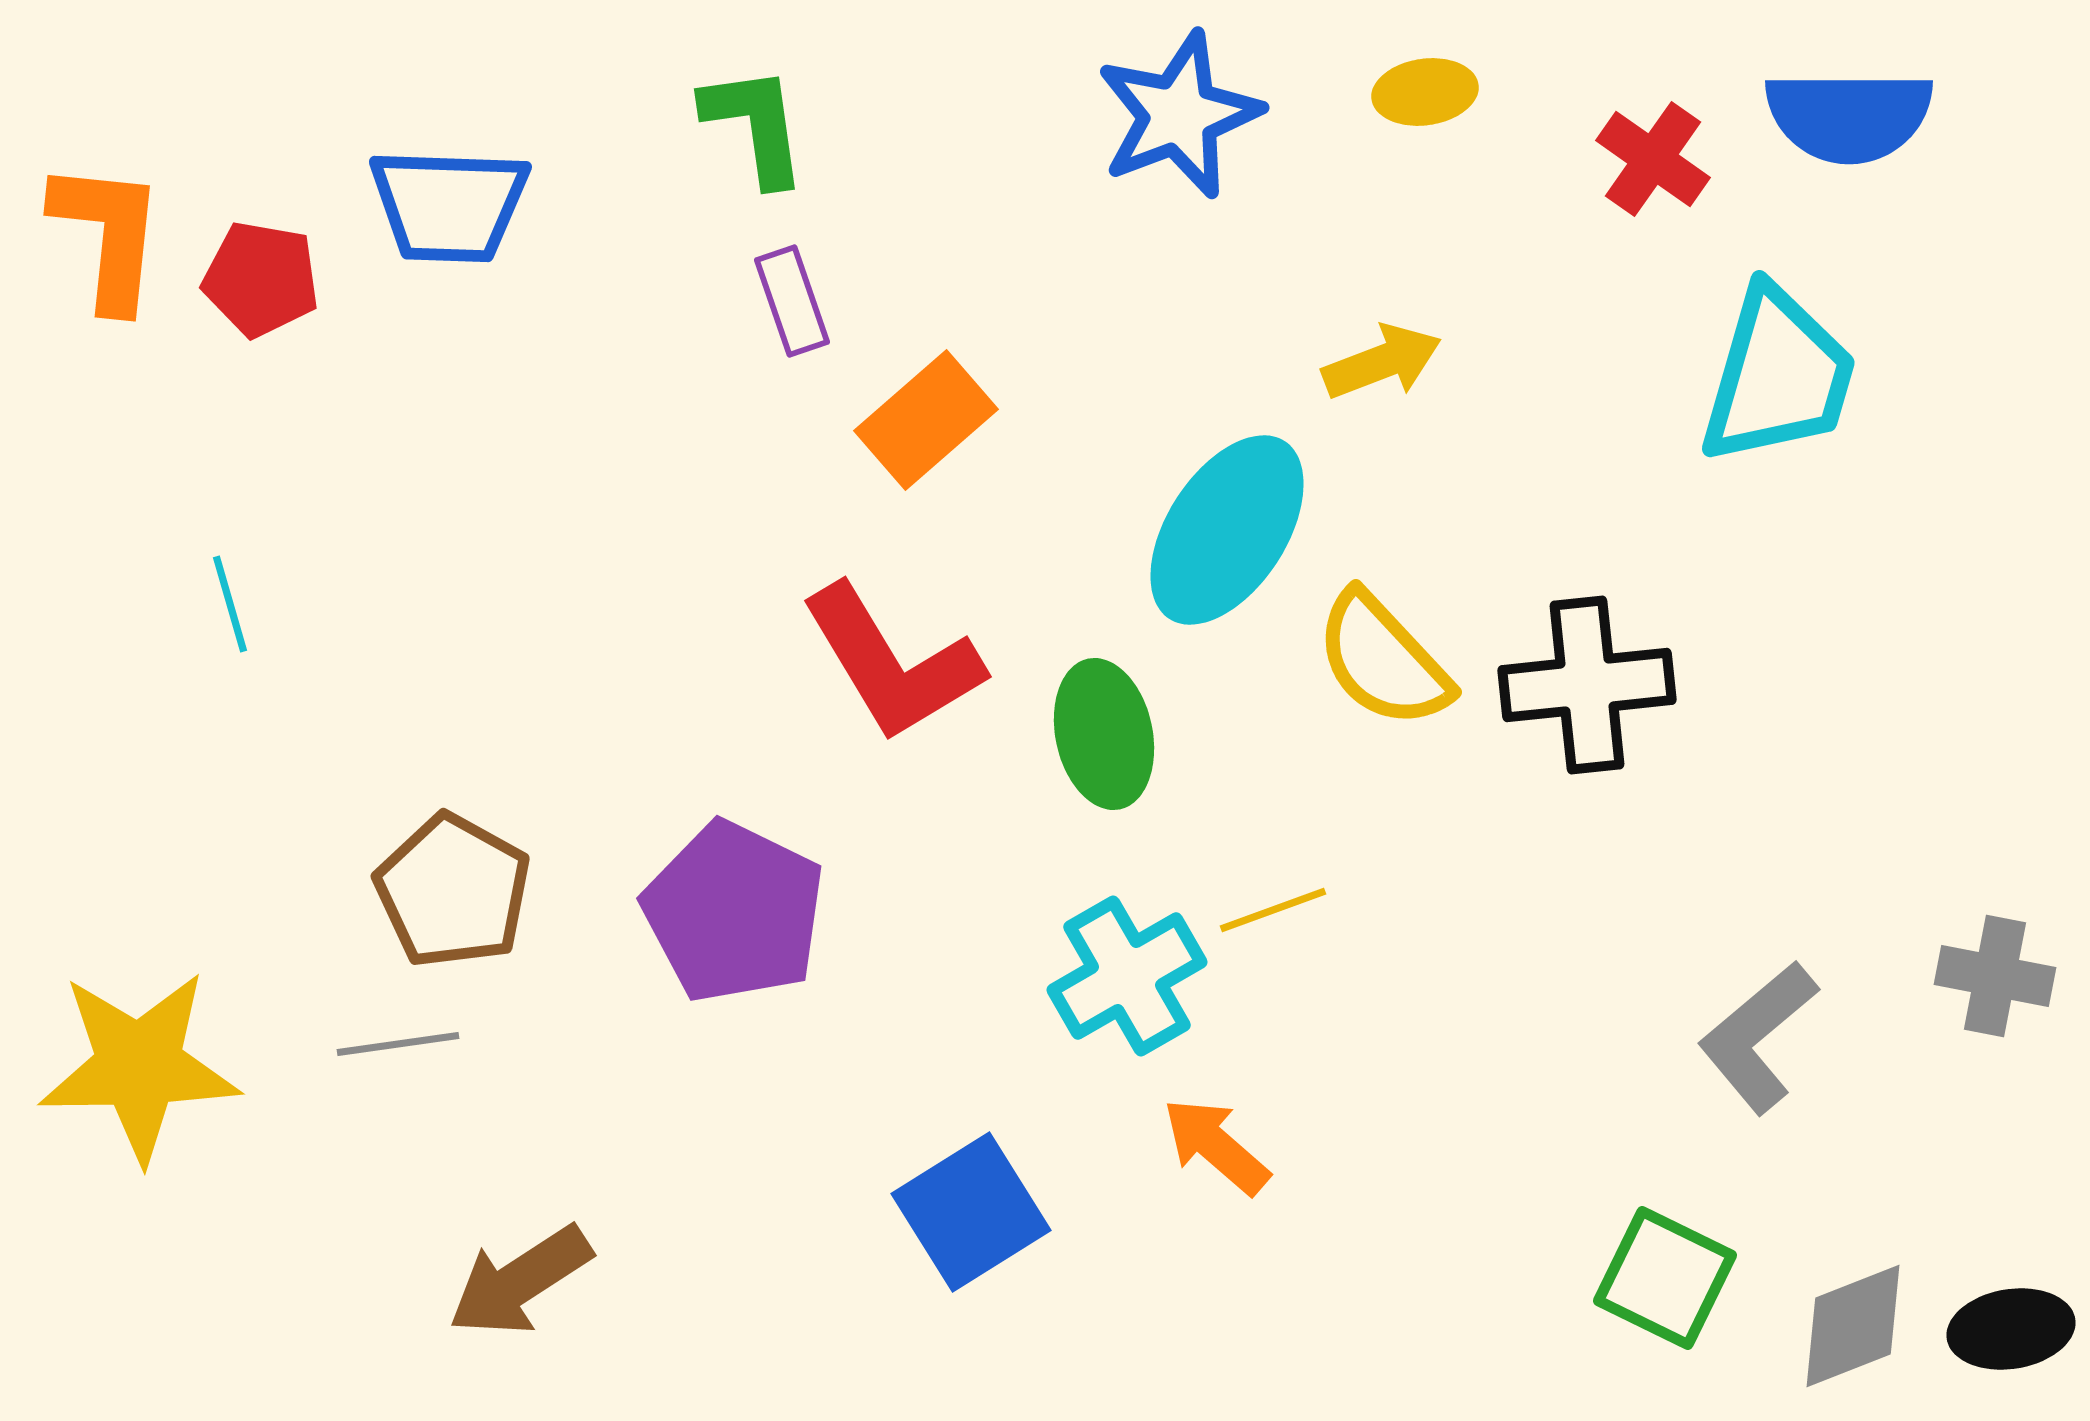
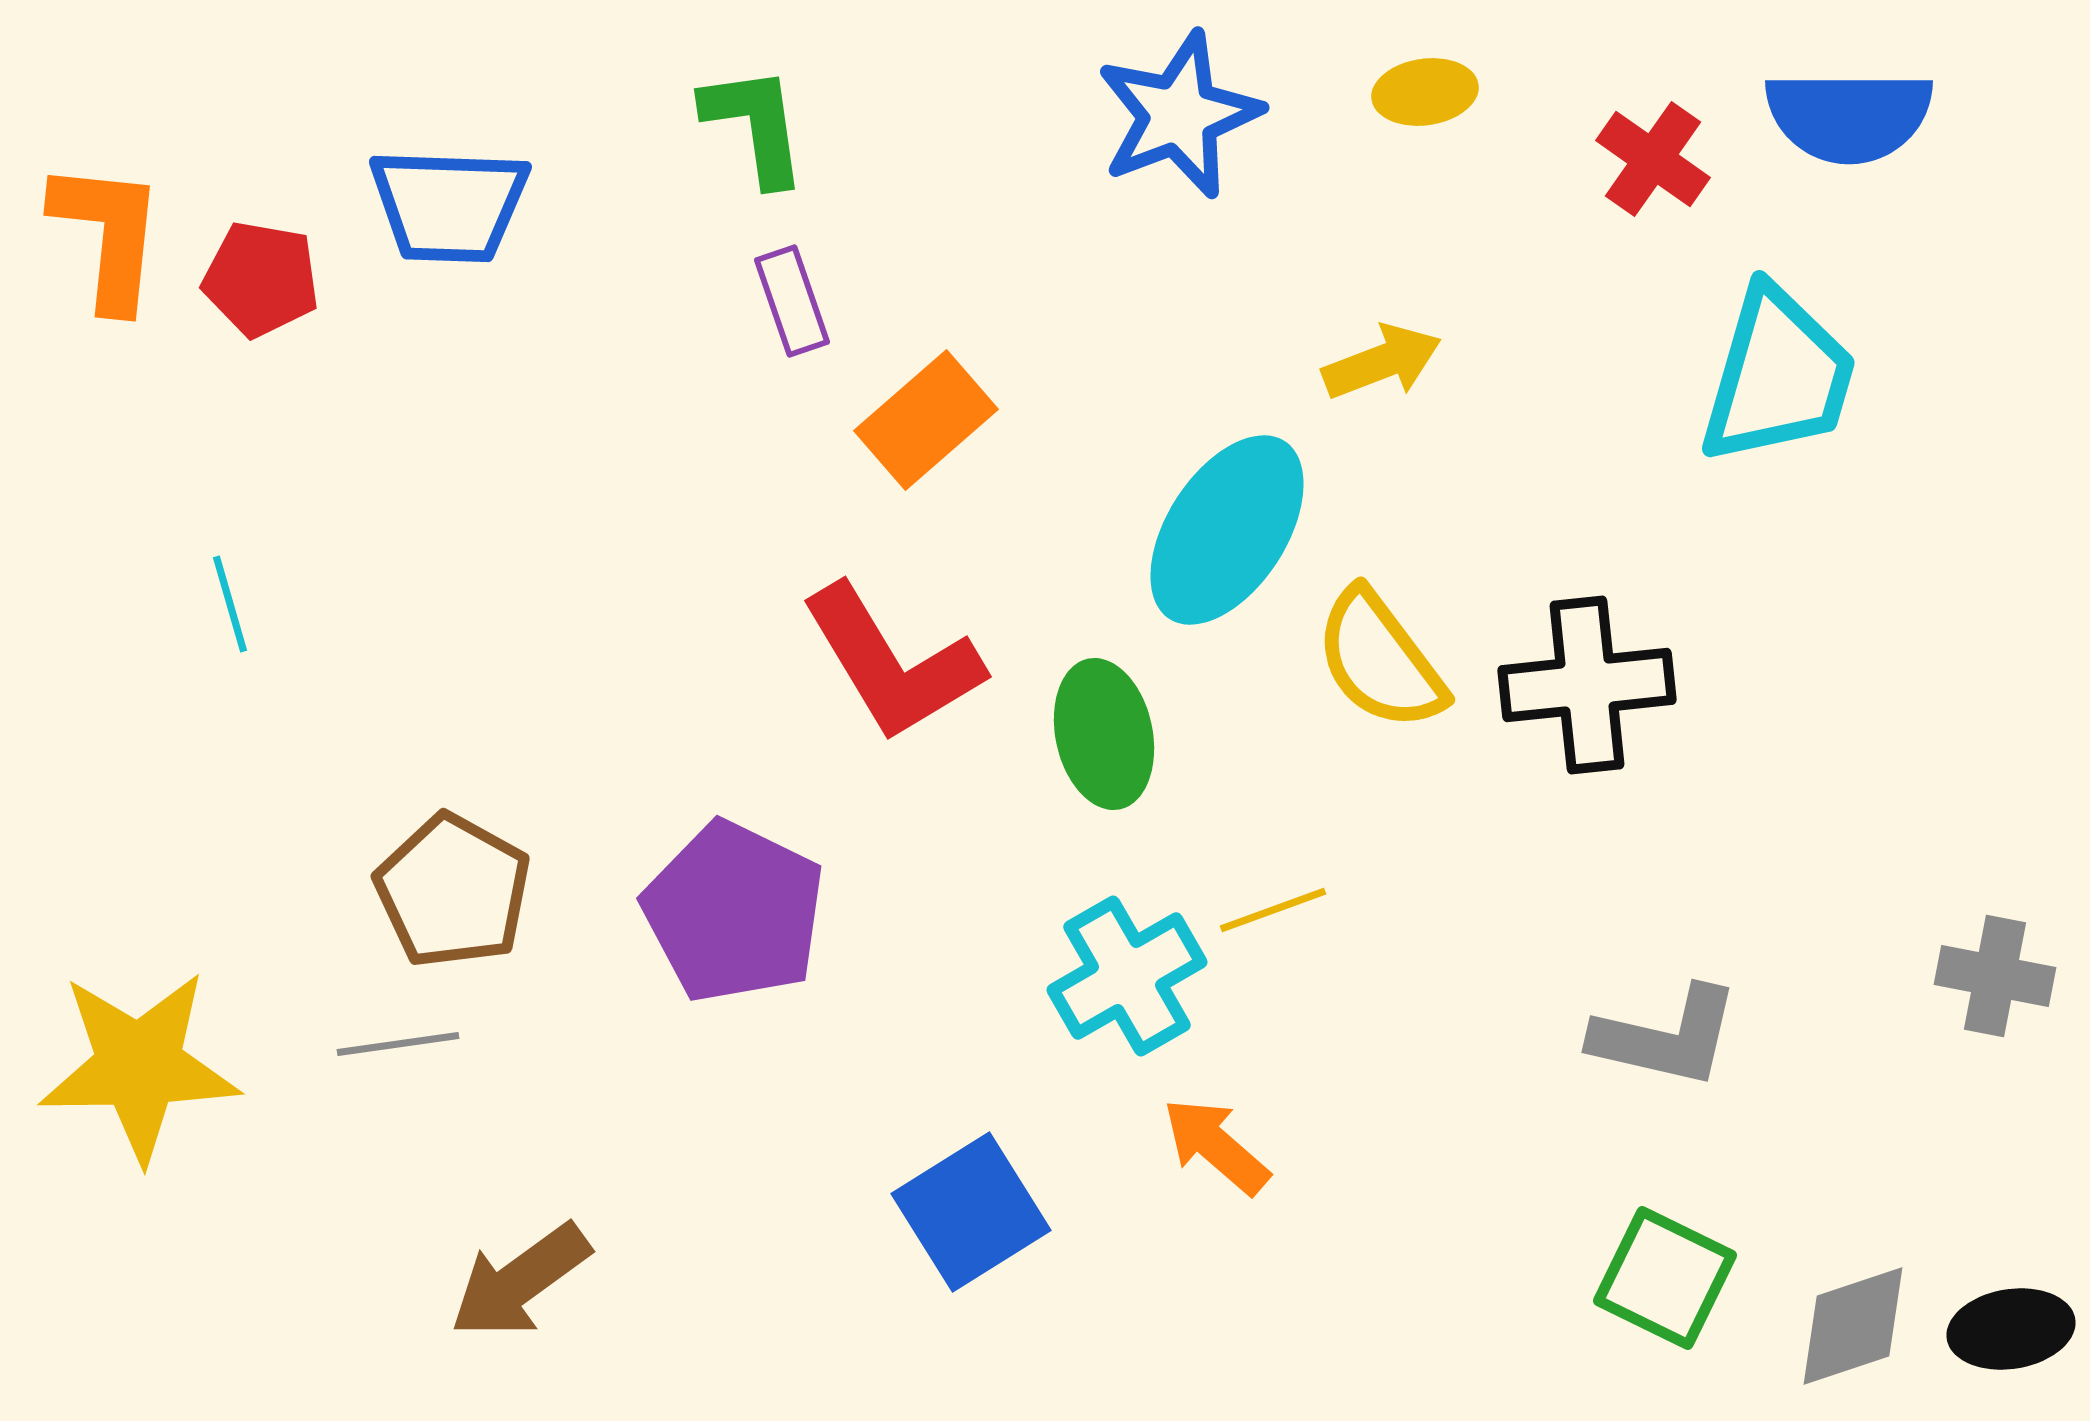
yellow semicircle: moved 3 px left; rotated 6 degrees clockwise
gray L-shape: moved 92 px left; rotated 127 degrees counterclockwise
brown arrow: rotated 3 degrees counterclockwise
gray diamond: rotated 3 degrees clockwise
